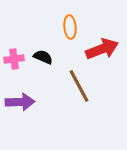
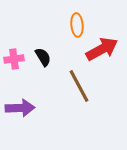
orange ellipse: moved 7 px right, 2 px up
red arrow: rotated 8 degrees counterclockwise
black semicircle: rotated 36 degrees clockwise
purple arrow: moved 6 px down
